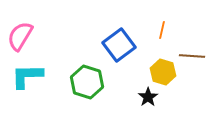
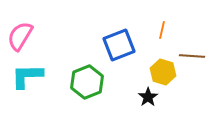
blue square: rotated 16 degrees clockwise
green hexagon: rotated 20 degrees clockwise
